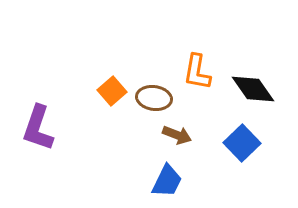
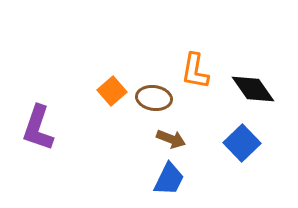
orange L-shape: moved 2 px left, 1 px up
brown arrow: moved 6 px left, 4 px down
blue trapezoid: moved 2 px right, 2 px up
